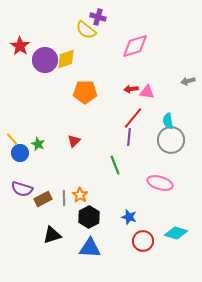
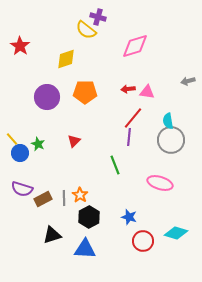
purple circle: moved 2 px right, 37 px down
red arrow: moved 3 px left
blue triangle: moved 5 px left, 1 px down
